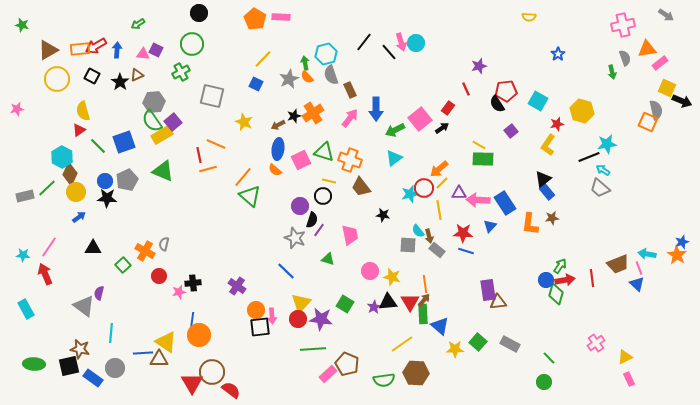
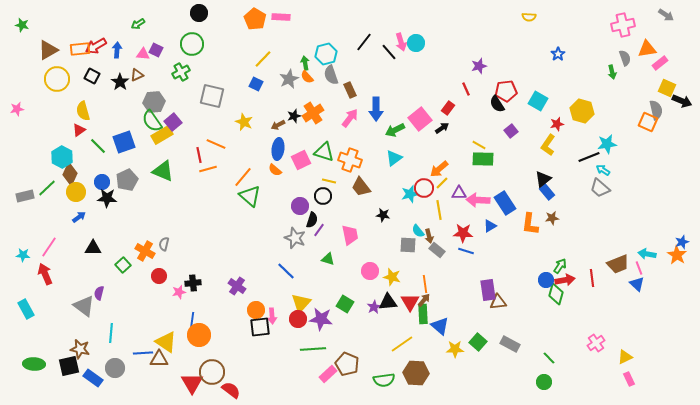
blue circle at (105, 181): moved 3 px left, 1 px down
blue triangle at (490, 226): rotated 16 degrees clockwise
